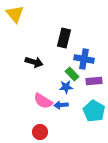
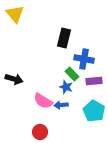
black arrow: moved 20 px left, 17 px down
blue star: rotated 24 degrees clockwise
